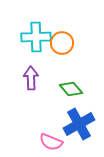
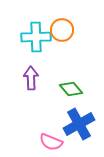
orange circle: moved 13 px up
